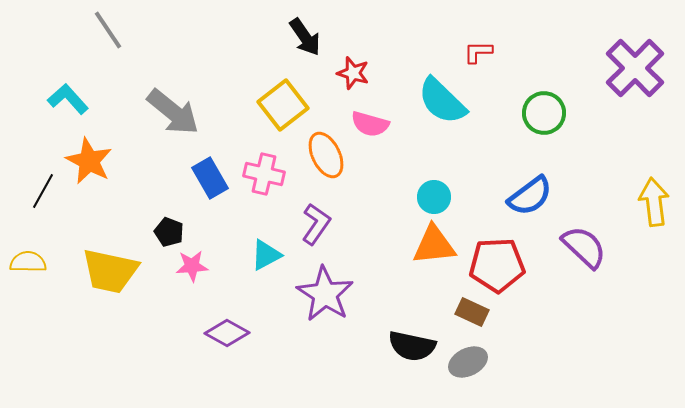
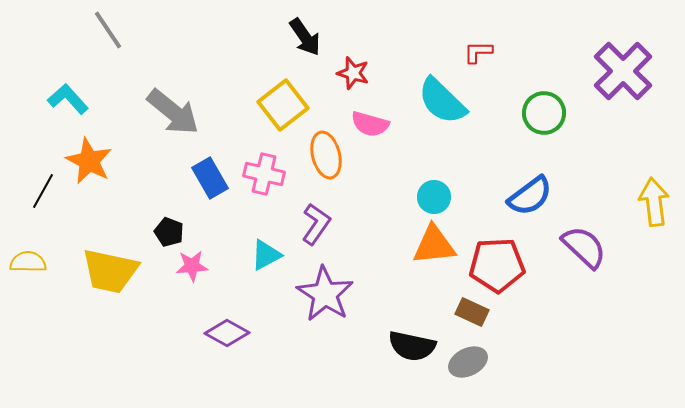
purple cross: moved 12 px left, 3 px down
orange ellipse: rotated 12 degrees clockwise
